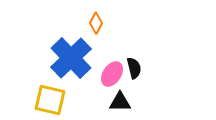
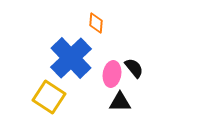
orange diamond: rotated 25 degrees counterclockwise
black semicircle: rotated 25 degrees counterclockwise
pink ellipse: rotated 25 degrees counterclockwise
yellow square: moved 1 px left, 3 px up; rotated 20 degrees clockwise
